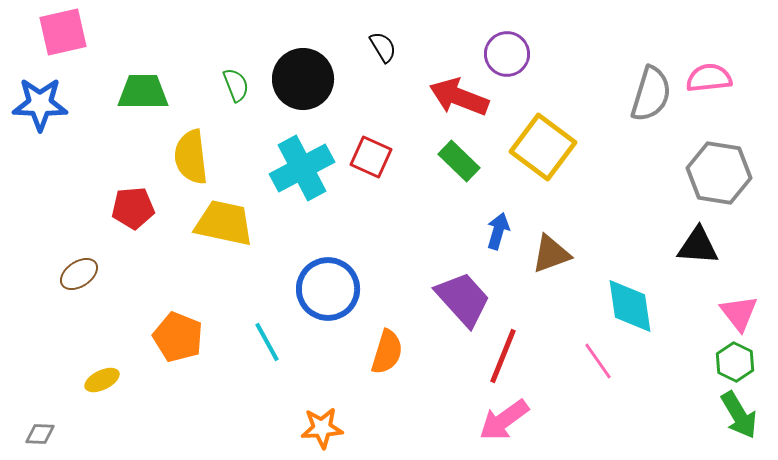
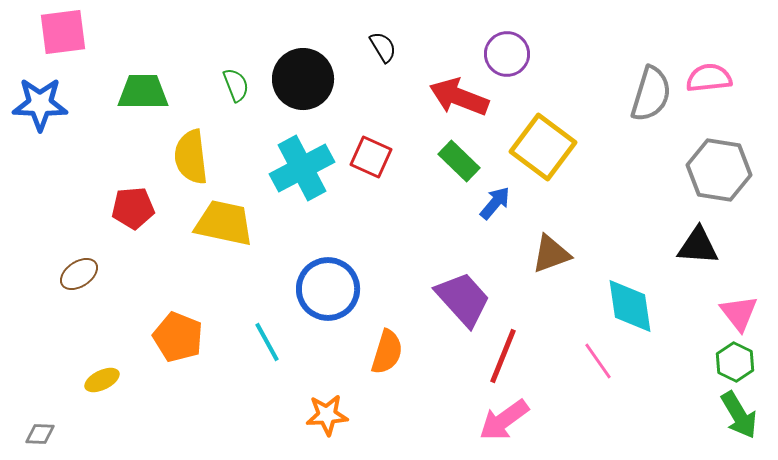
pink square: rotated 6 degrees clockwise
gray hexagon: moved 3 px up
blue arrow: moved 3 px left, 28 px up; rotated 24 degrees clockwise
orange star: moved 5 px right, 13 px up
